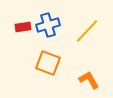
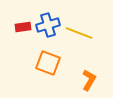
yellow line: moved 8 px left, 2 px down; rotated 68 degrees clockwise
orange L-shape: rotated 60 degrees clockwise
